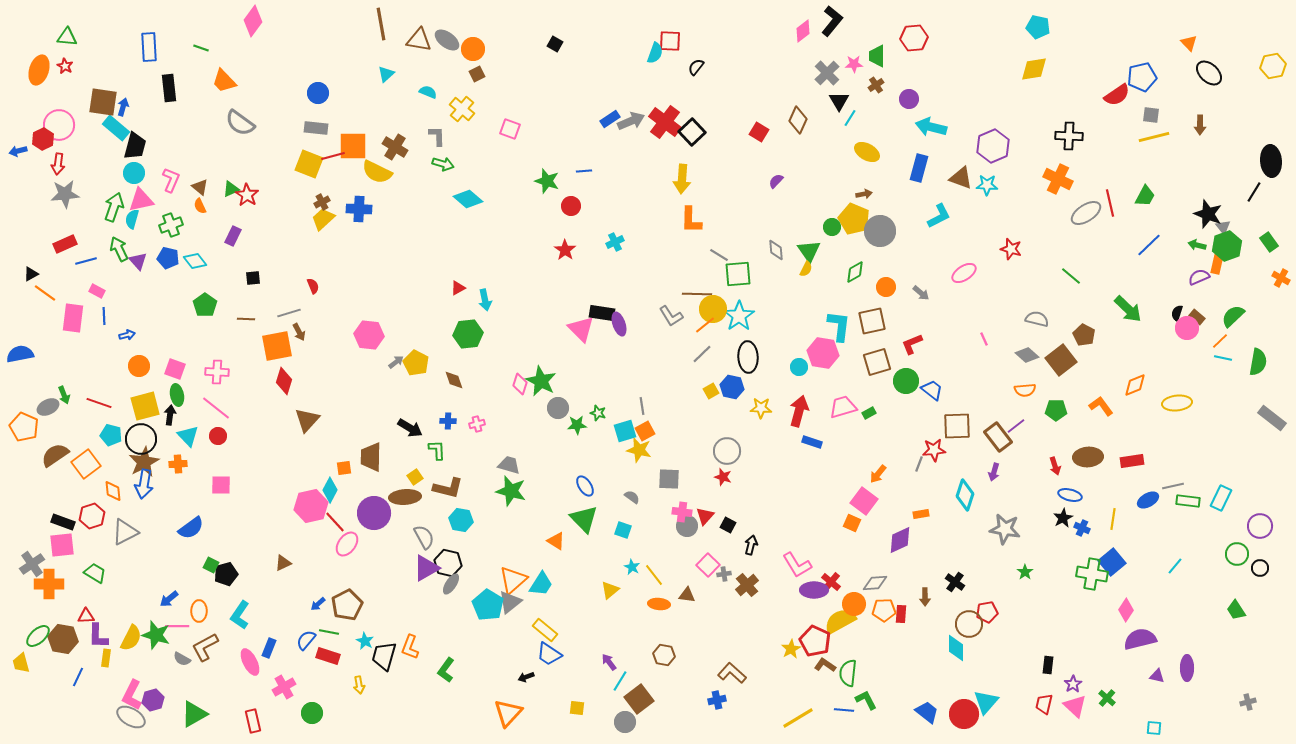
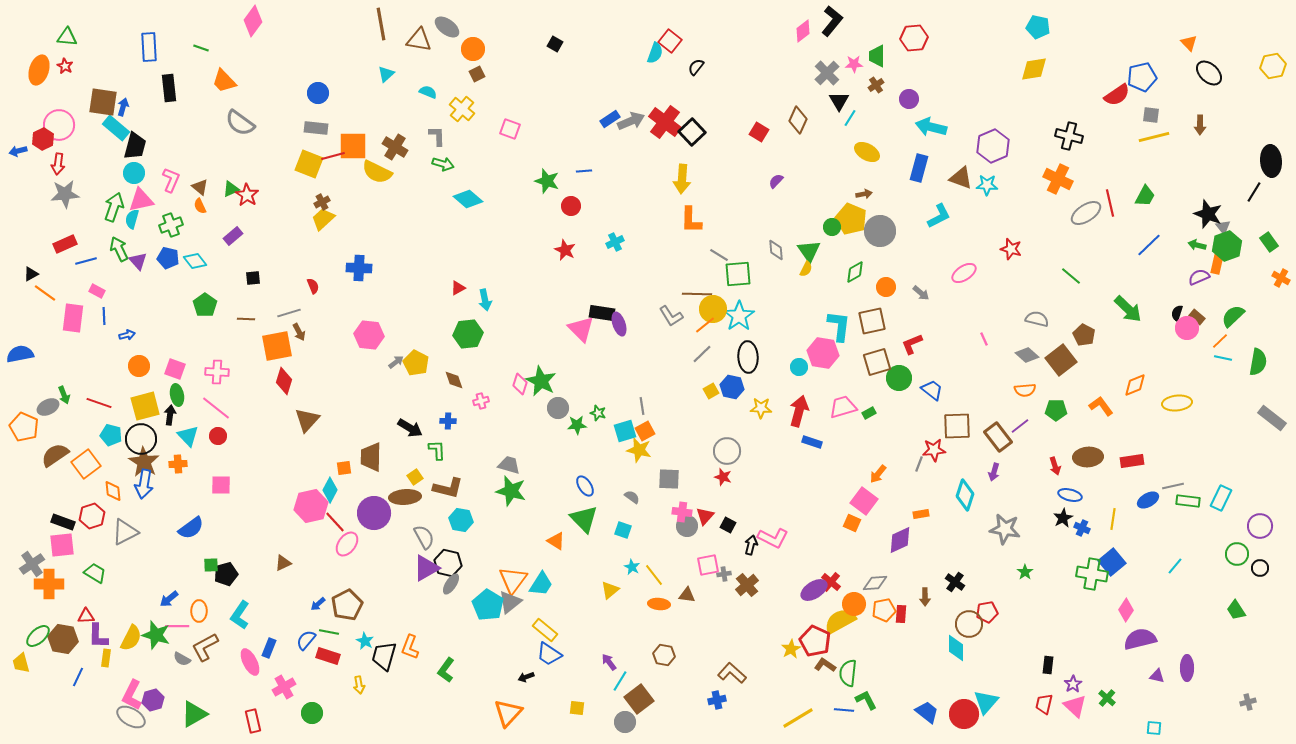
gray ellipse at (447, 40): moved 13 px up
red square at (670, 41): rotated 35 degrees clockwise
black cross at (1069, 136): rotated 12 degrees clockwise
blue cross at (359, 209): moved 59 px down
yellow pentagon at (854, 219): moved 3 px left
purple rectangle at (233, 236): rotated 24 degrees clockwise
red star at (565, 250): rotated 10 degrees counterclockwise
green circle at (906, 381): moved 7 px left, 3 px up
pink cross at (477, 424): moved 4 px right, 23 px up
purple line at (1016, 426): moved 4 px right
brown star at (144, 462): rotated 12 degrees counterclockwise
green square at (211, 565): rotated 28 degrees counterclockwise
pink square at (708, 565): rotated 35 degrees clockwise
pink L-shape at (797, 565): moved 24 px left, 27 px up; rotated 32 degrees counterclockwise
orange triangle at (513, 580): rotated 12 degrees counterclockwise
purple ellipse at (814, 590): rotated 32 degrees counterclockwise
orange pentagon at (884, 610): rotated 10 degrees counterclockwise
